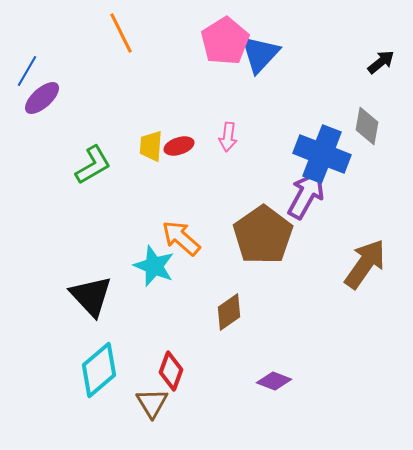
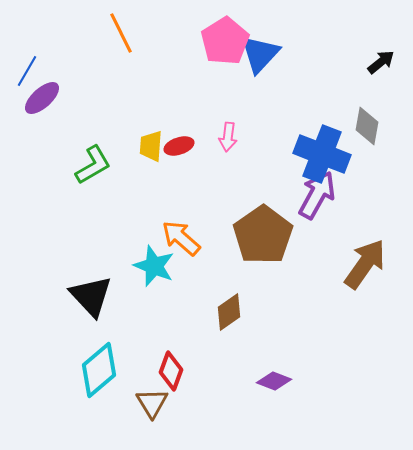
purple arrow: moved 11 px right
